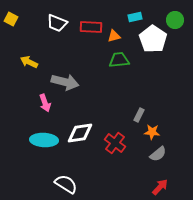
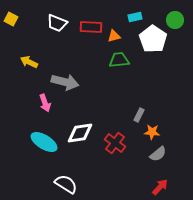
cyan ellipse: moved 2 px down; rotated 28 degrees clockwise
